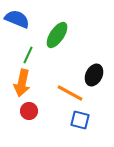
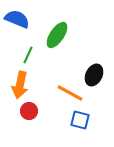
orange arrow: moved 2 px left, 2 px down
